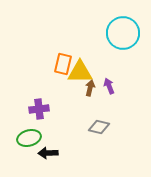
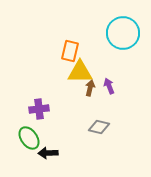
orange rectangle: moved 7 px right, 13 px up
green ellipse: rotated 70 degrees clockwise
